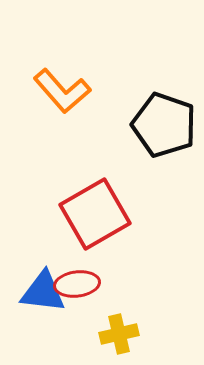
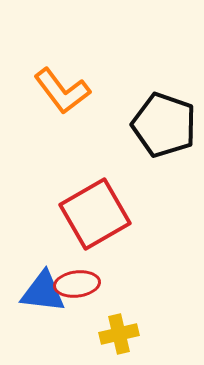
orange L-shape: rotated 4 degrees clockwise
